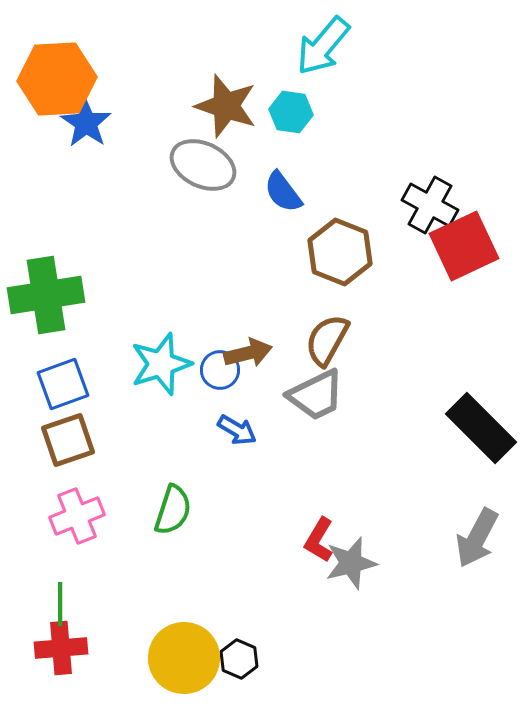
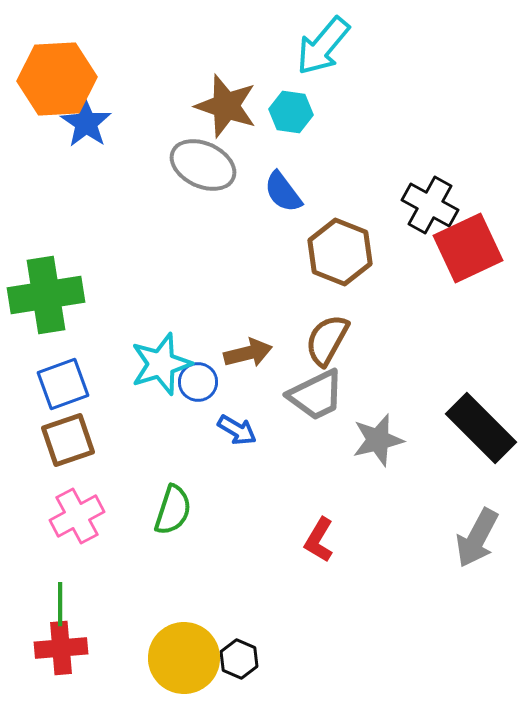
red square: moved 4 px right, 2 px down
blue circle: moved 22 px left, 12 px down
pink cross: rotated 6 degrees counterclockwise
gray star: moved 27 px right, 123 px up
